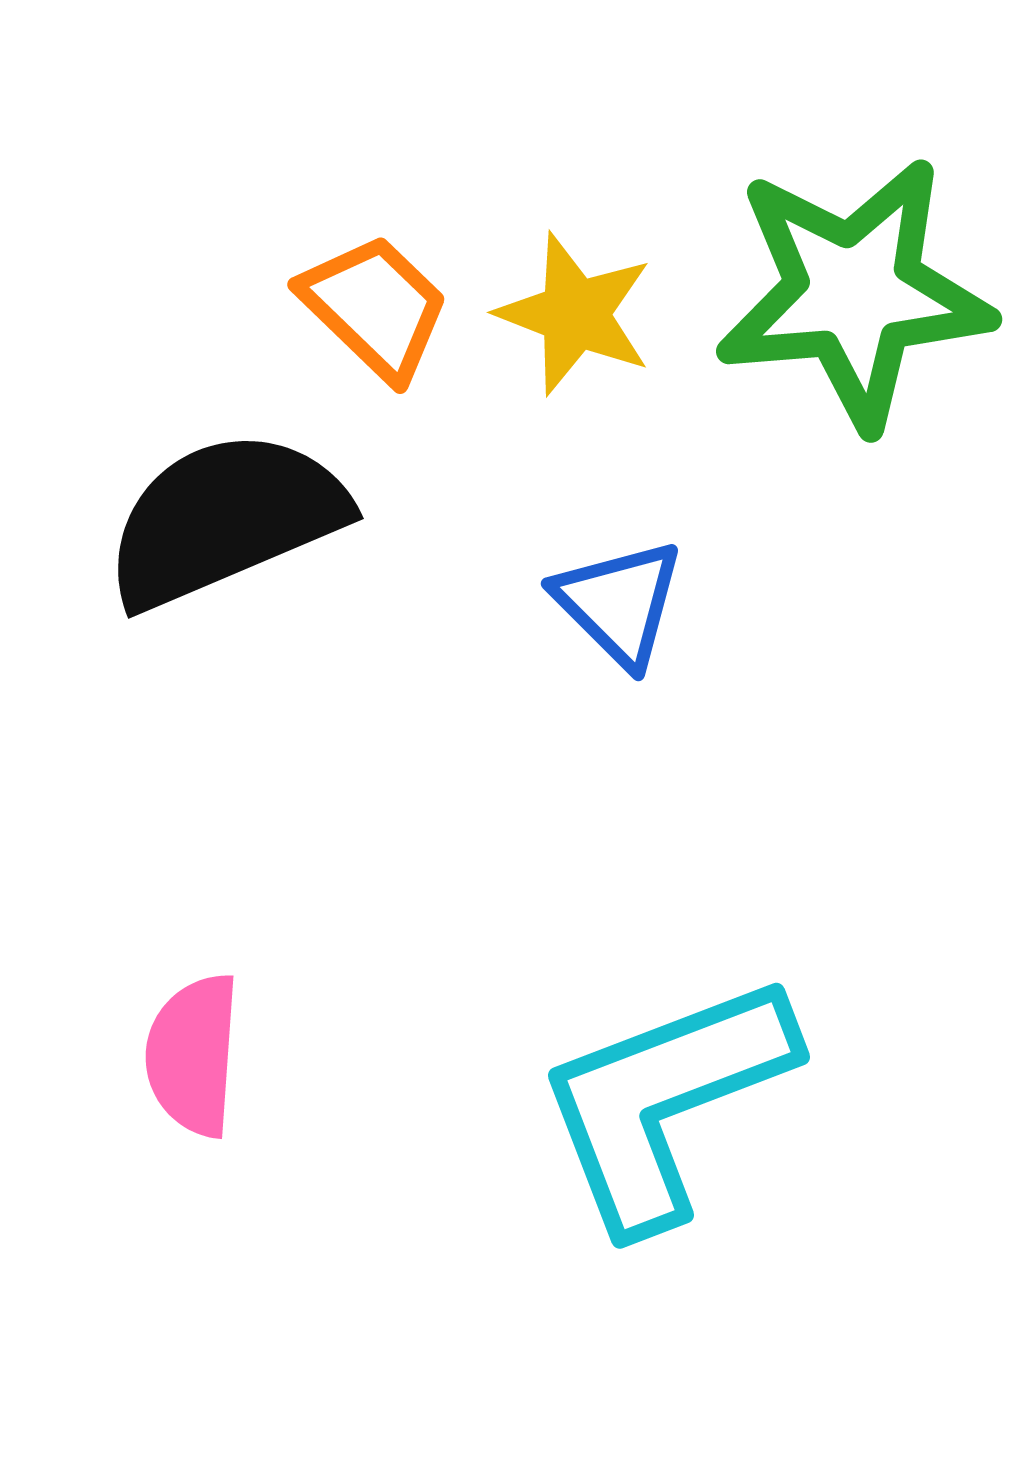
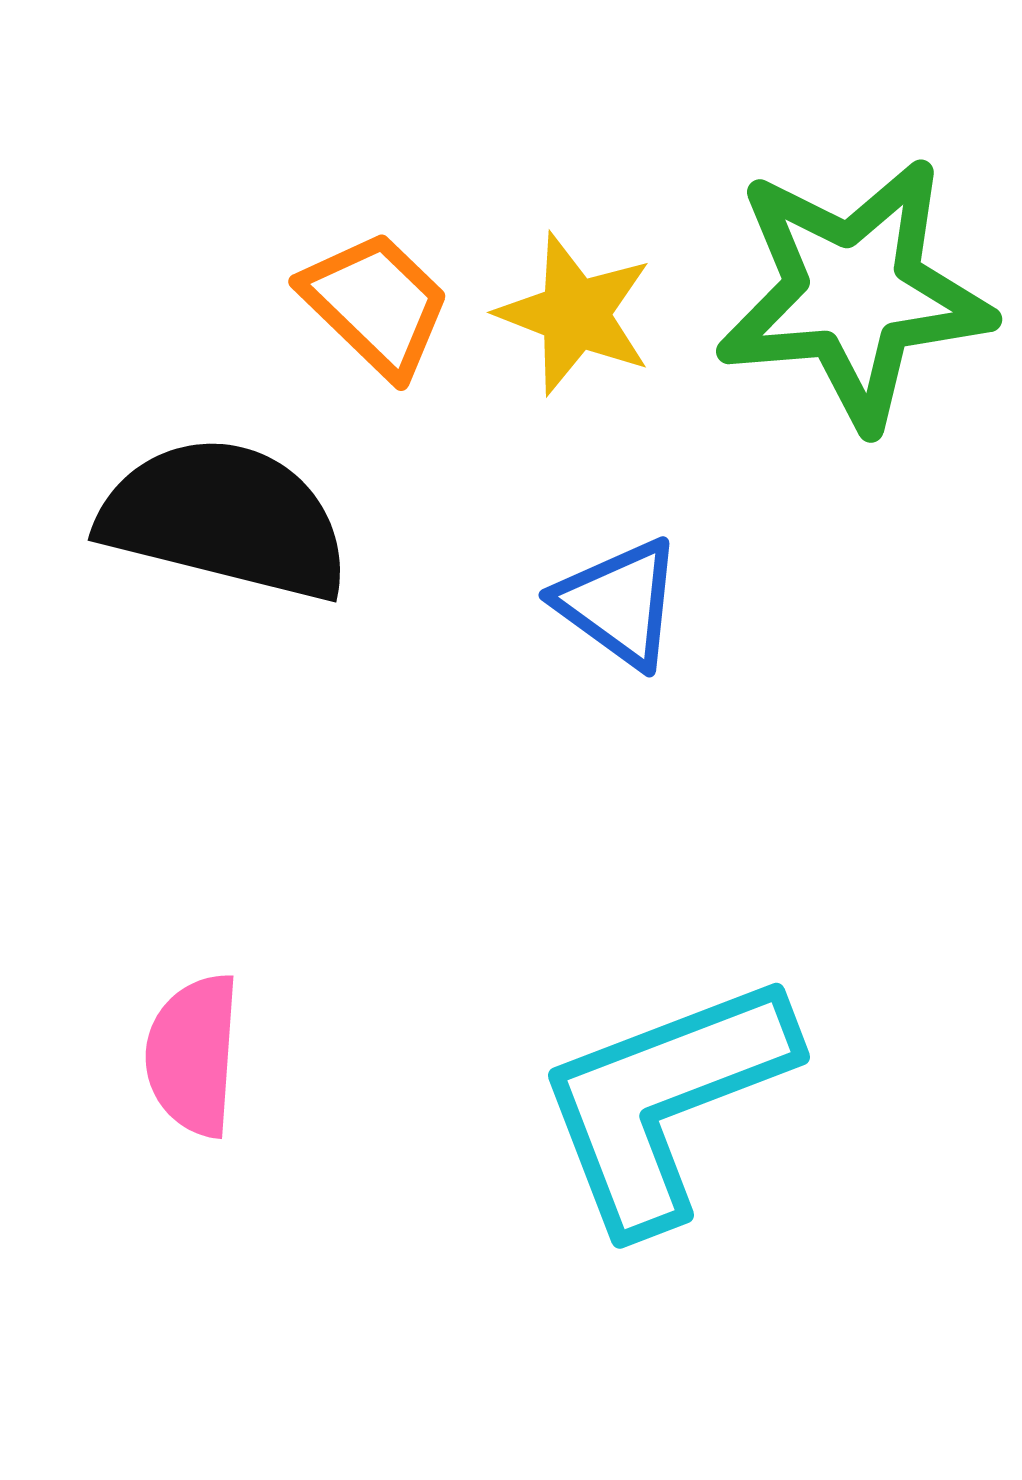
orange trapezoid: moved 1 px right, 3 px up
black semicircle: rotated 37 degrees clockwise
blue triangle: rotated 9 degrees counterclockwise
